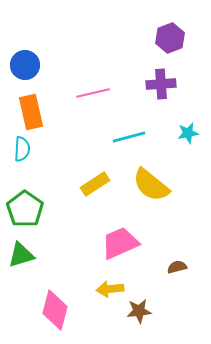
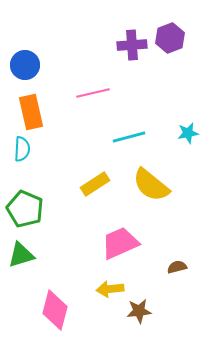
purple cross: moved 29 px left, 39 px up
green pentagon: rotated 12 degrees counterclockwise
